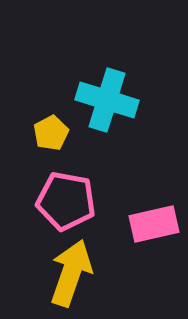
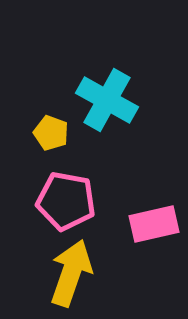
cyan cross: rotated 12 degrees clockwise
yellow pentagon: rotated 24 degrees counterclockwise
